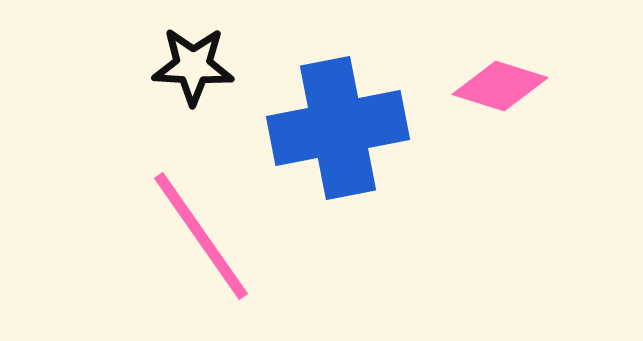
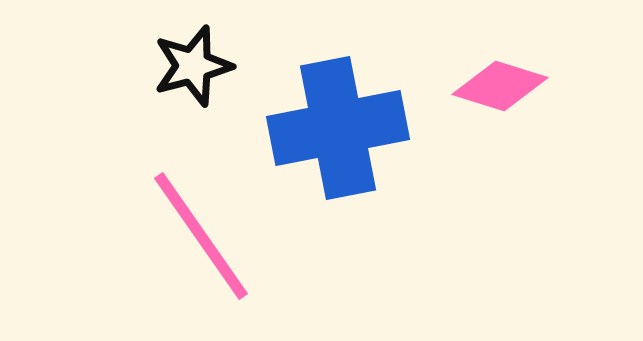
black star: rotated 18 degrees counterclockwise
